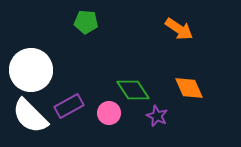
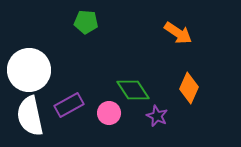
orange arrow: moved 1 px left, 4 px down
white circle: moved 2 px left
orange diamond: rotated 48 degrees clockwise
purple rectangle: moved 1 px up
white semicircle: rotated 33 degrees clockwise
